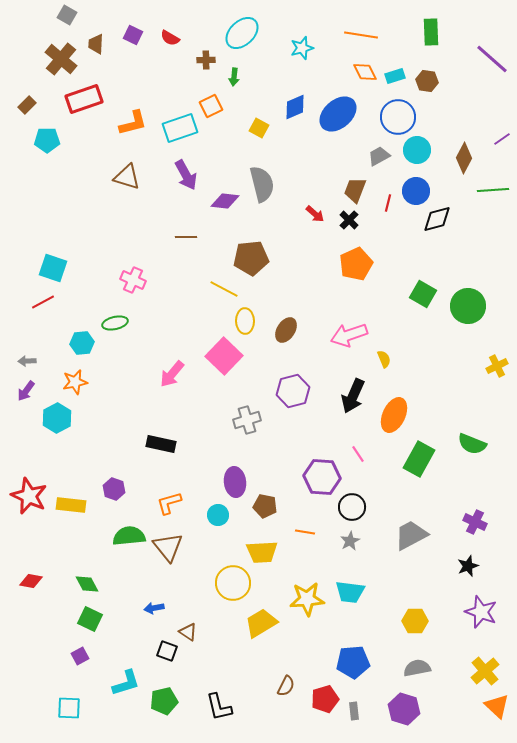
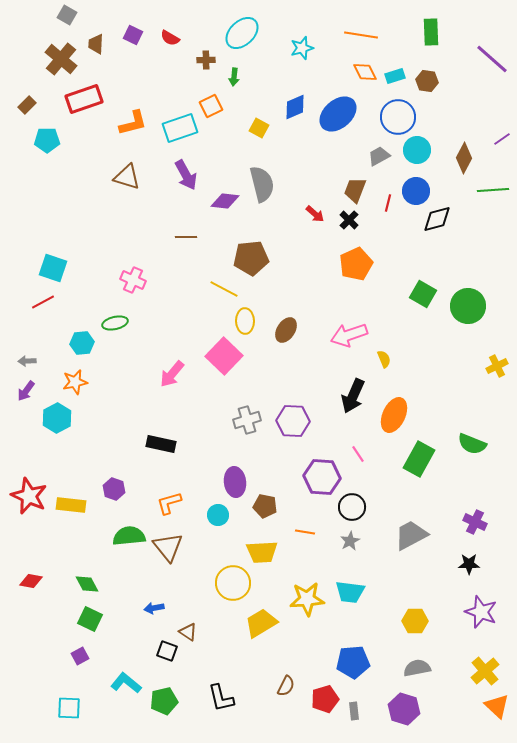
purple hexagon at (293, 391): moved 30 px down; rotated 16 degrees clockwise
black star at (468, 566): moved 1 px right, 2 px up; rotated 20 degrees clockwise
cyan L-shape at (126, 683): rotated 124 degrees counterclockwise
black L-shape at (219, 707): moved 2 px right, 9 px up
